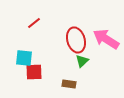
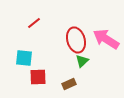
red square: moved 4 px right, 5 px down
brown rectangle: rotated 32 degrees counterclockwise
